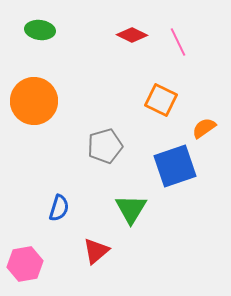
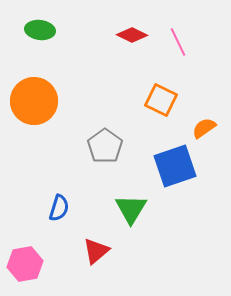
gray pentagon: rotated 20 degrees counterclockwise
